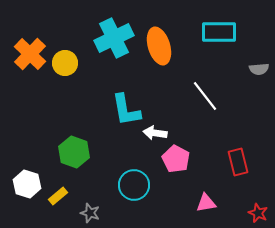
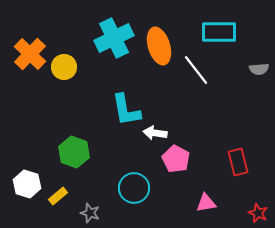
yellow circle: moved 1 px left, 4 px down
white line: moved 9 px left, 26 px up
cyan circle: moved 3 px down
